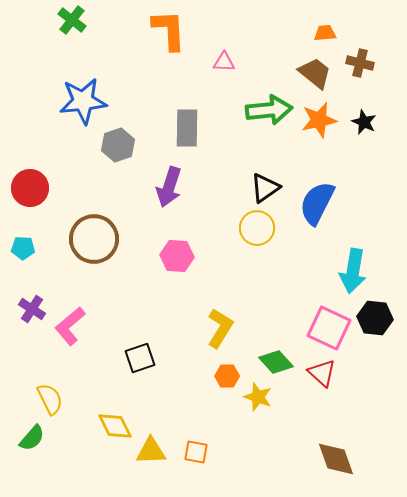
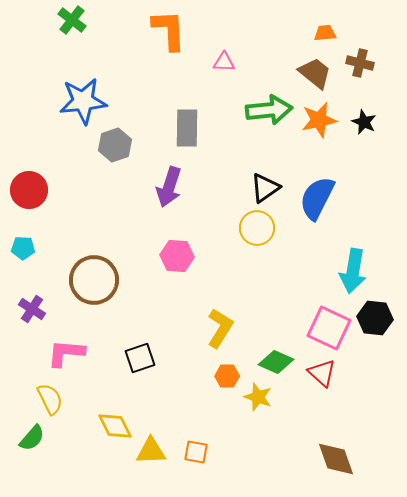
gray hexagon: moved 3 px left
red circle: moved 1 px left, 2 px down
blue semicircle: moved 5 px up
brown circle: moved 41 px down
pink L-shape: moved 4 px left, 27 px down; rotated 45 degrees clockwise
green diamond: rotated 24 degrees counterclockwise
